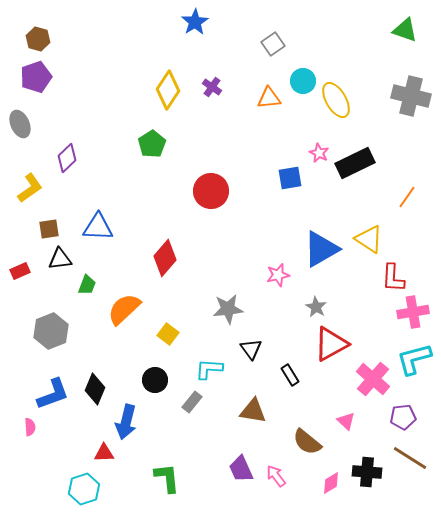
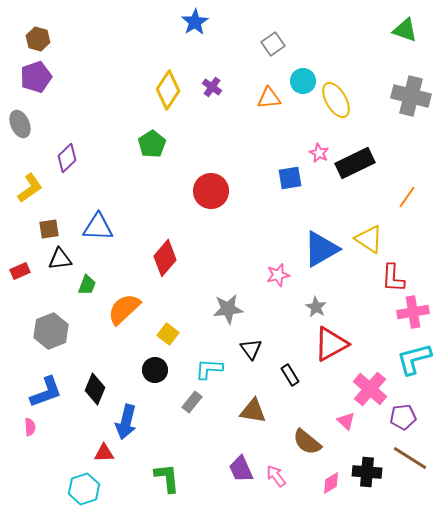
pink cross at (373, 379): moved 3 px left, 10 px down
black circle at (155, 380): moved 10 px up
blue L-shape at (53, 394): moved 7 px left, 2 px up
